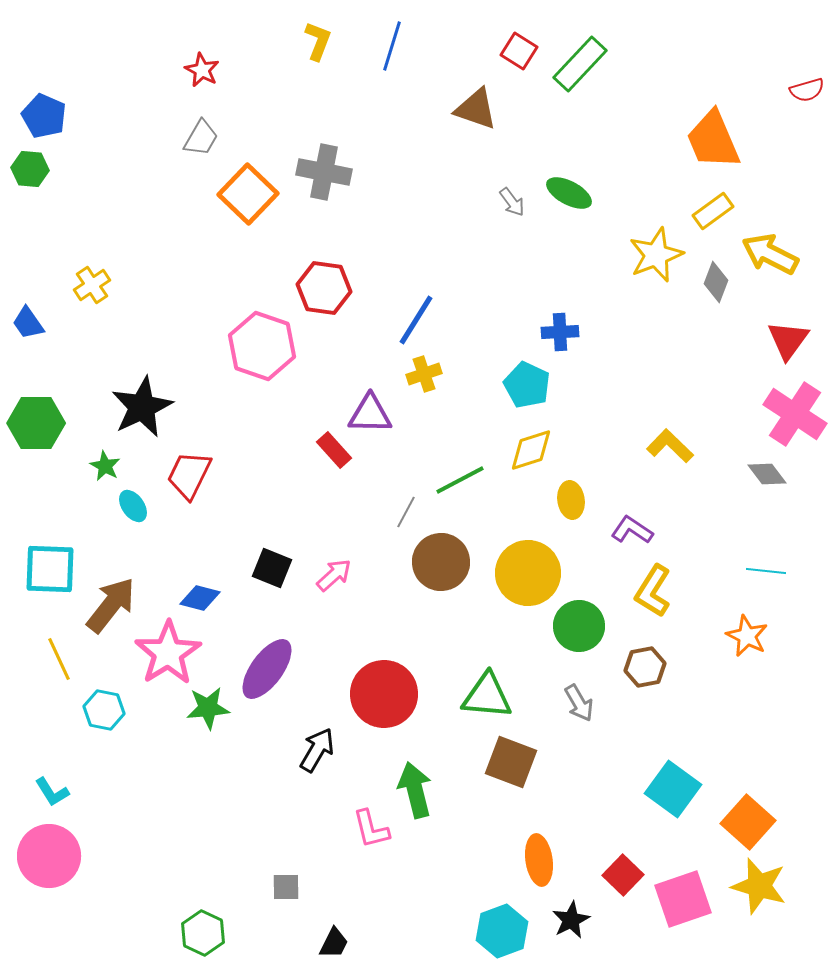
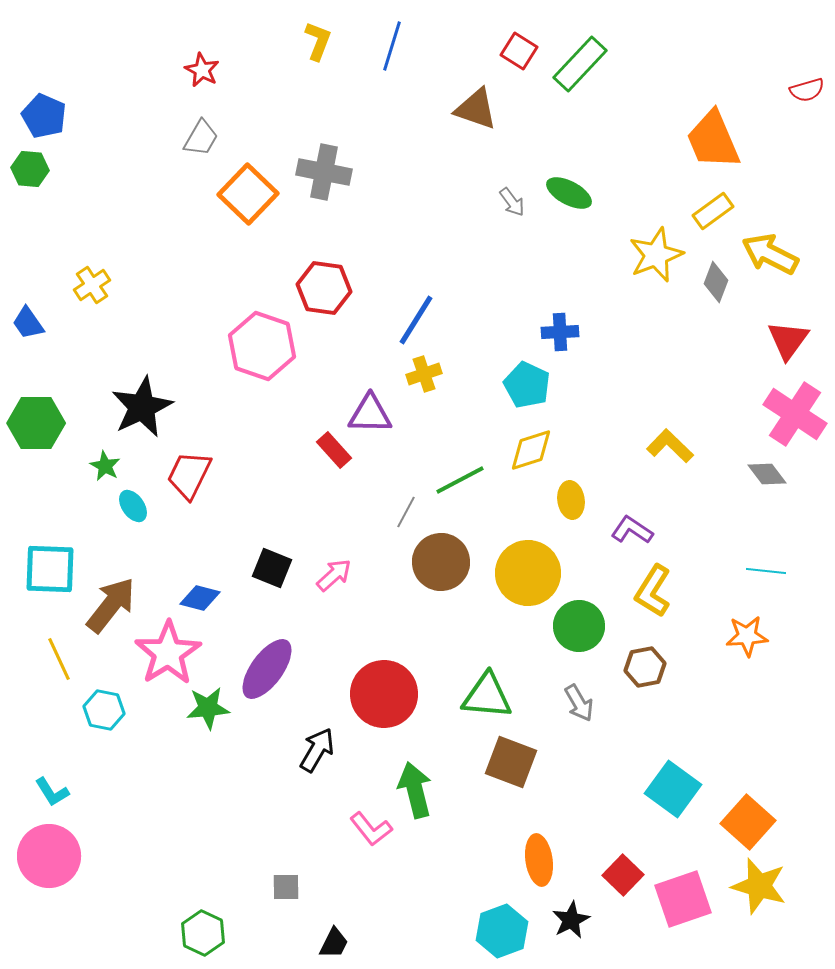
orange star at (747, 636): rotated 30 degrees counterclockwise
pink L-shape at (371, 829): rotated 24 degrees counterclockwise
